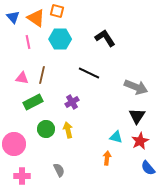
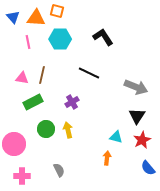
orange triangle: rotated 30 degrees counterclockwise
black L-shape: moved 2 px left, 1 px up
red star: moved 2 px right, 1 px up
